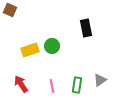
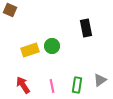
red arrow: moved 2 px right, 1 px down
